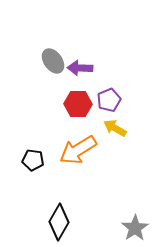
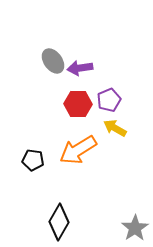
purple arrow: rotated 10 degrees counterclockwise
